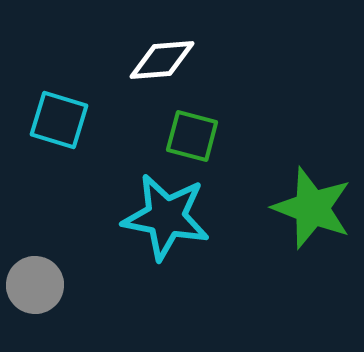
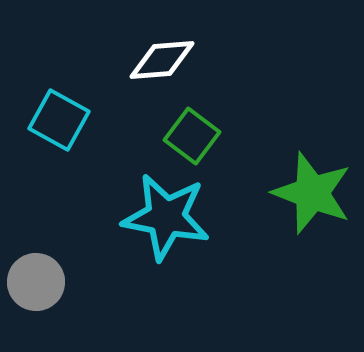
cyan square: rotated 12 degrees clockwise
green square: rotated 22 degrees clockwise
green star: moved 15 px up
gray circle: moved 1 px right, 3 px up
